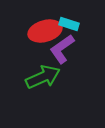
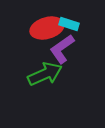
red ellipse: moved 2 px right, 3 px up
green arrow: moved 2 px right, 3 px up
